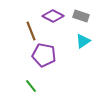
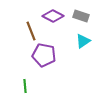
green line: moved 6 px left; rotated 32 degrees clockwise
